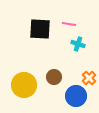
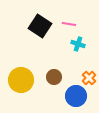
black square: moved 3 px up; rotated 30 degrees clockwise
yellow circle: moved 3 px left, 5 px up
